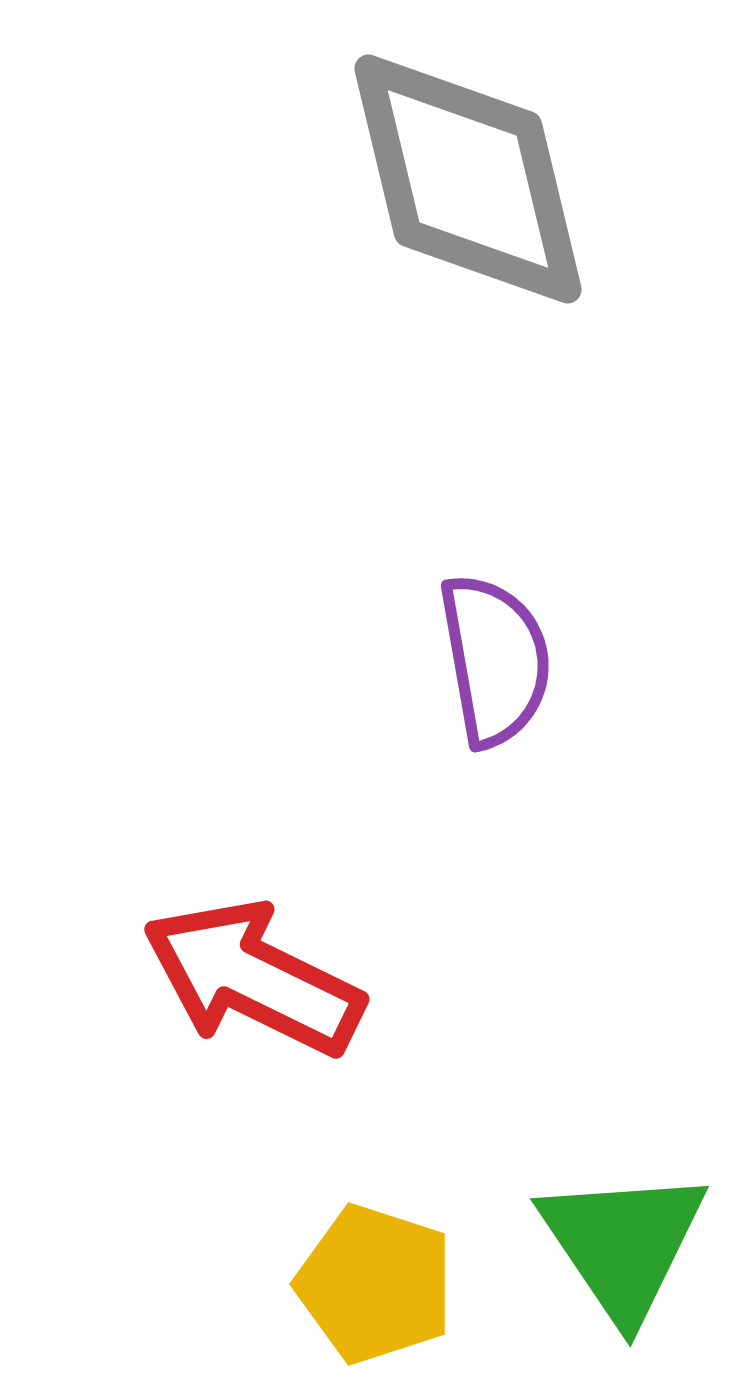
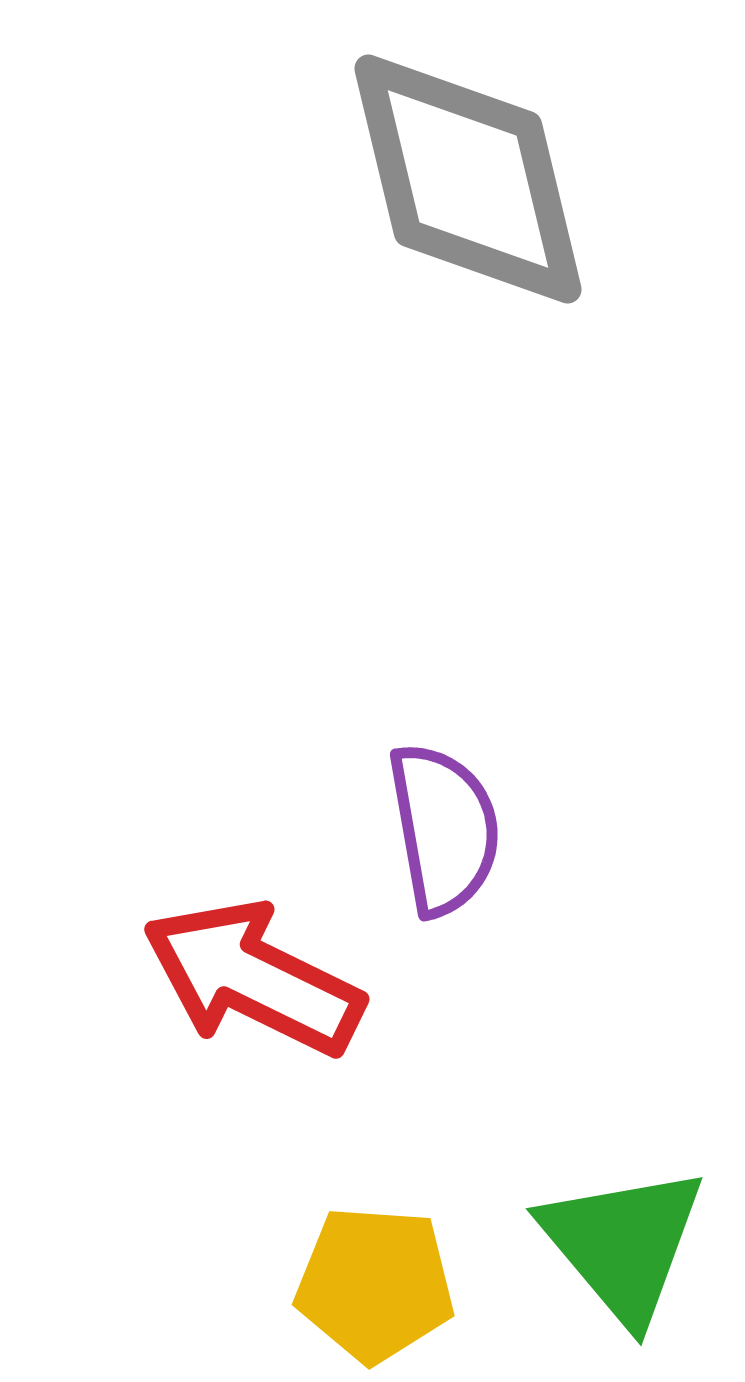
purple semicircle: moved 51 px left, 169 px down
green triangle: rotated 6 degrees counterclockwise
yellow pentagon: rotated 14 degrees counterclockwise
